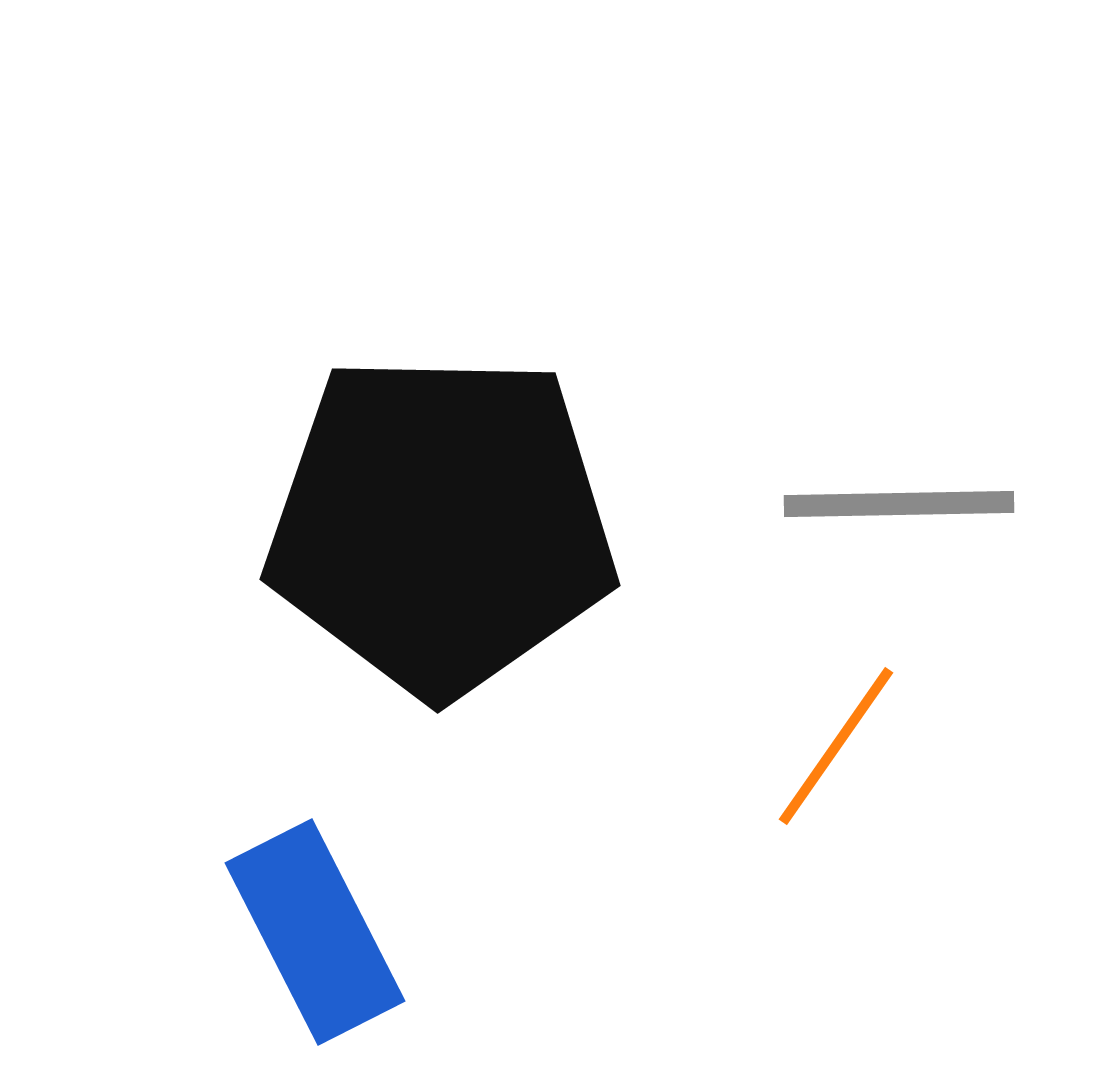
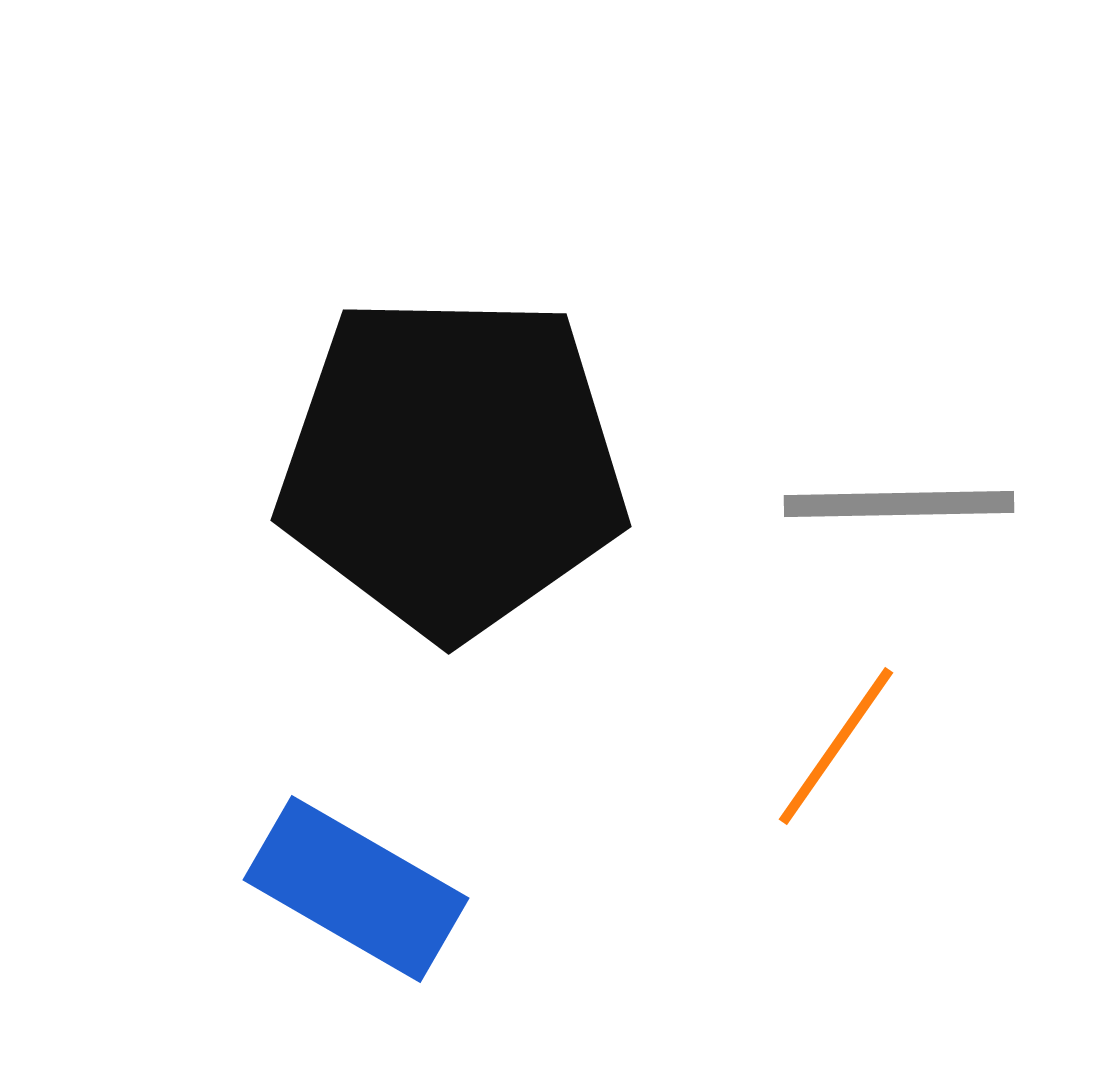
black pentagon: moved 11 px right, 59 px up
blue rectangle: moved 41 px right, 43 px up; rotated 33 degrees counterclockwise
